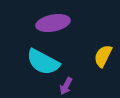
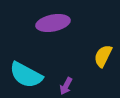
cyan semicircle: moved 17 px left, 13 px down
